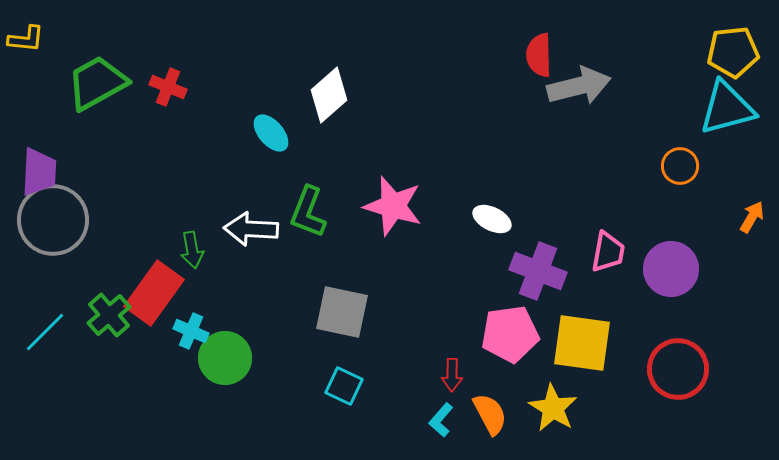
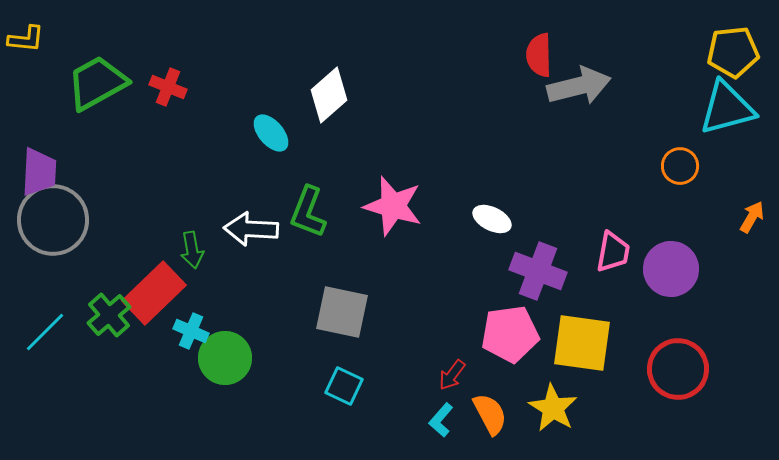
pink trapezoid: moved 5 px right
red rectangle: rotated 10 degrees clockwise
red arrow: rotated 36 degrees clockwise
